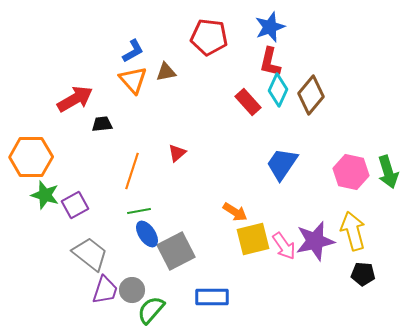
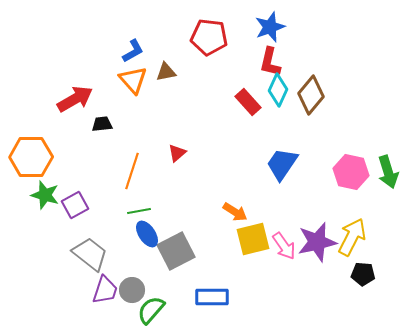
yellow arrow: moved 1 px left, 6 px down; rotated 42 degrees clockwise
purple star: moved 2 px right, 1 px down
